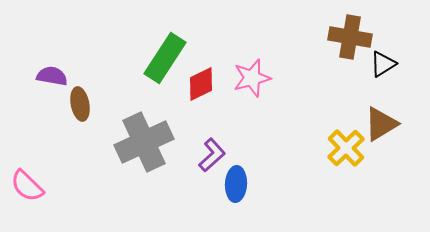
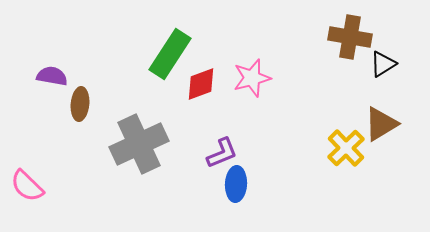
green rectangle: moved 5 px right, 4 px up
red diamond: rotated 6 degrees clockwise
brown ellipse: rotated 16 degrees clockwise
gray cross: moved 5 px left, 2 px down
purple L-shape: moved 10 px right, 2 px up; rotated 20 degrees clockwise
